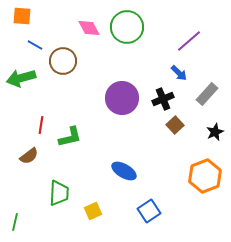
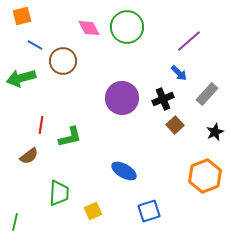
orange square: rotated 18 degrees counterclockwise
blue square: rotated 15 degrees clockwise
